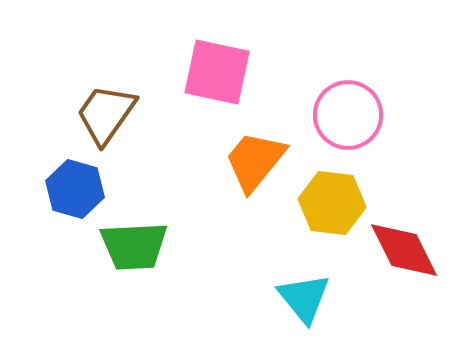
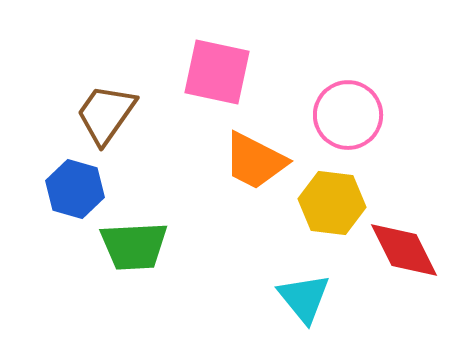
orange trapezoid: rotated 102 degrees counterclockwise
